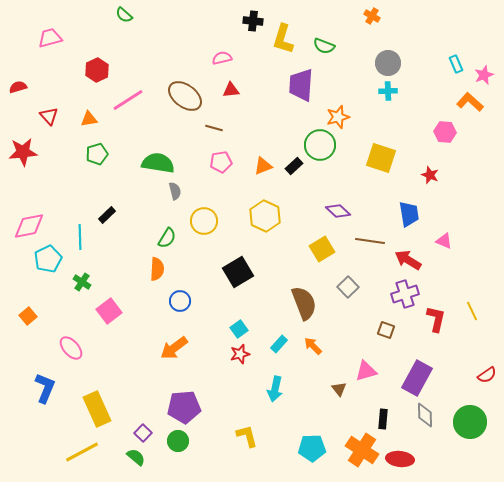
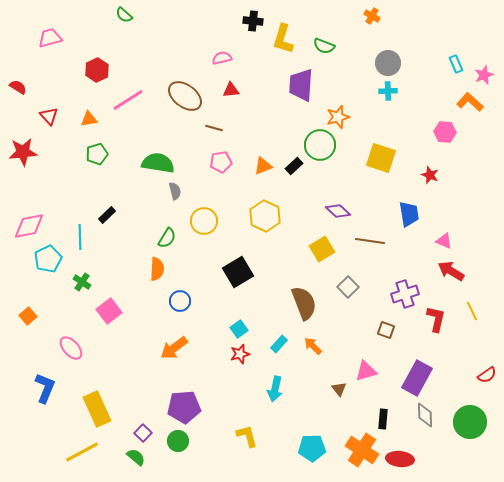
red semicircle at (18, 87): rotated 48 degrees clockwise
red arrow at (408, 260): moved 43 px right, 11 px down
